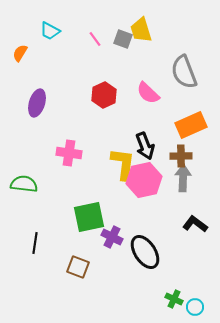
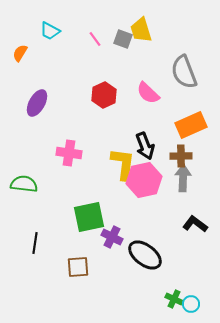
purple ellipse: rotated 12 degrees clockwise
black ellipse: moved 3 px down; rotated 20 degrees counterclockwise
brown square: rotated 25 degrees counterclockwise
cyan circle: moved 4 px left, 3 px up
